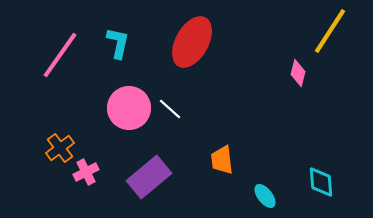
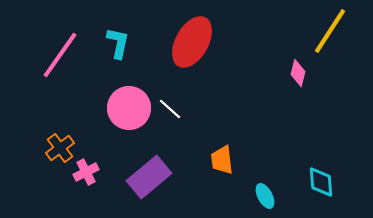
cyan ellipse: rotated 10 degrees clockwise
